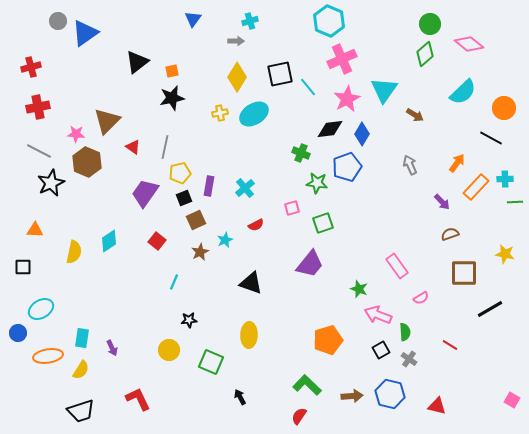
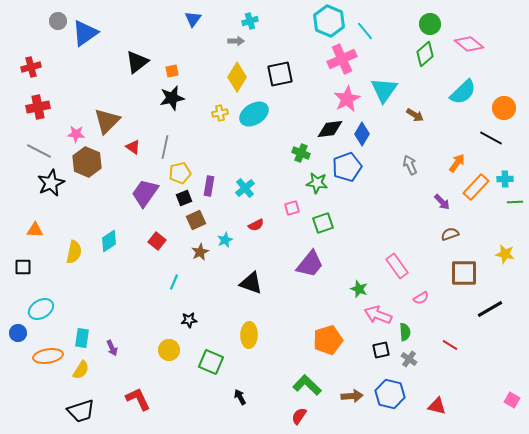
cyan line at (308, 87): moved 57 px right, 56 px up
black square at (381, 350): rotated 18 degrees clockwise
